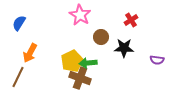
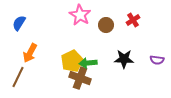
red cross: moved 2 px right
brown circle: moved 5 px right, 12 px up
black star: moved 11 px down
